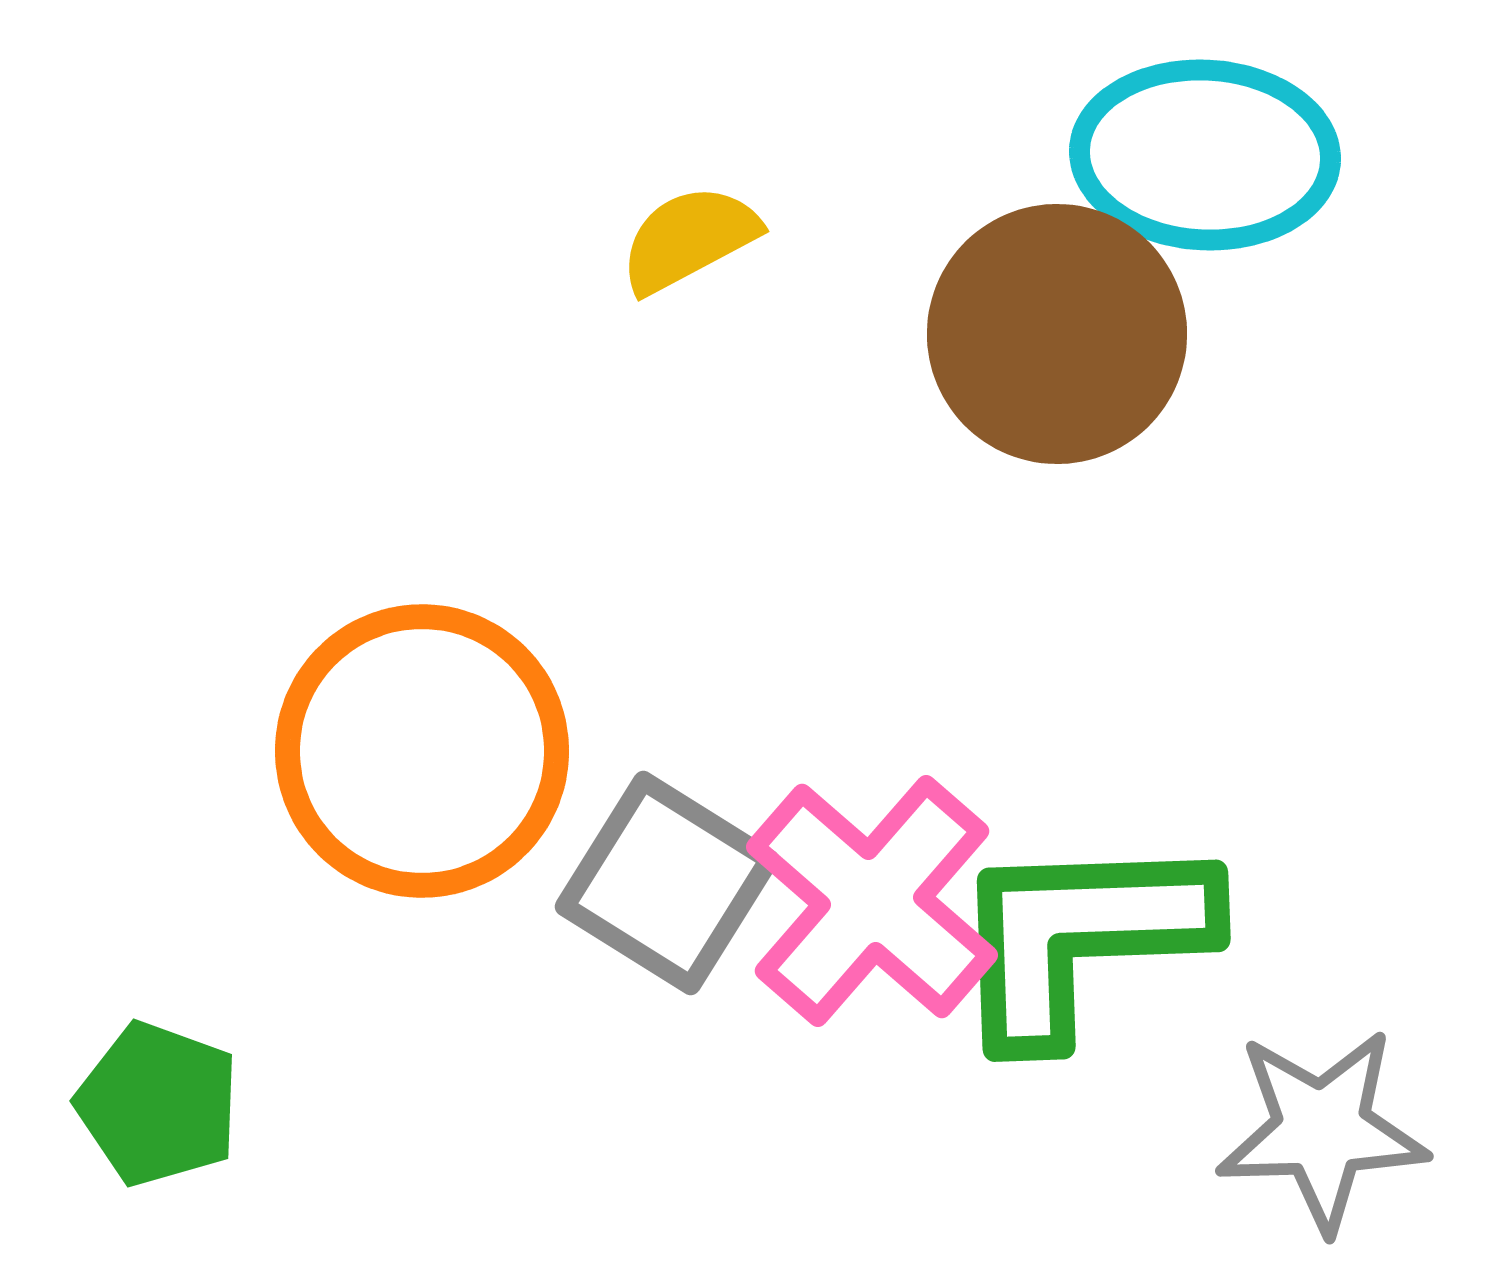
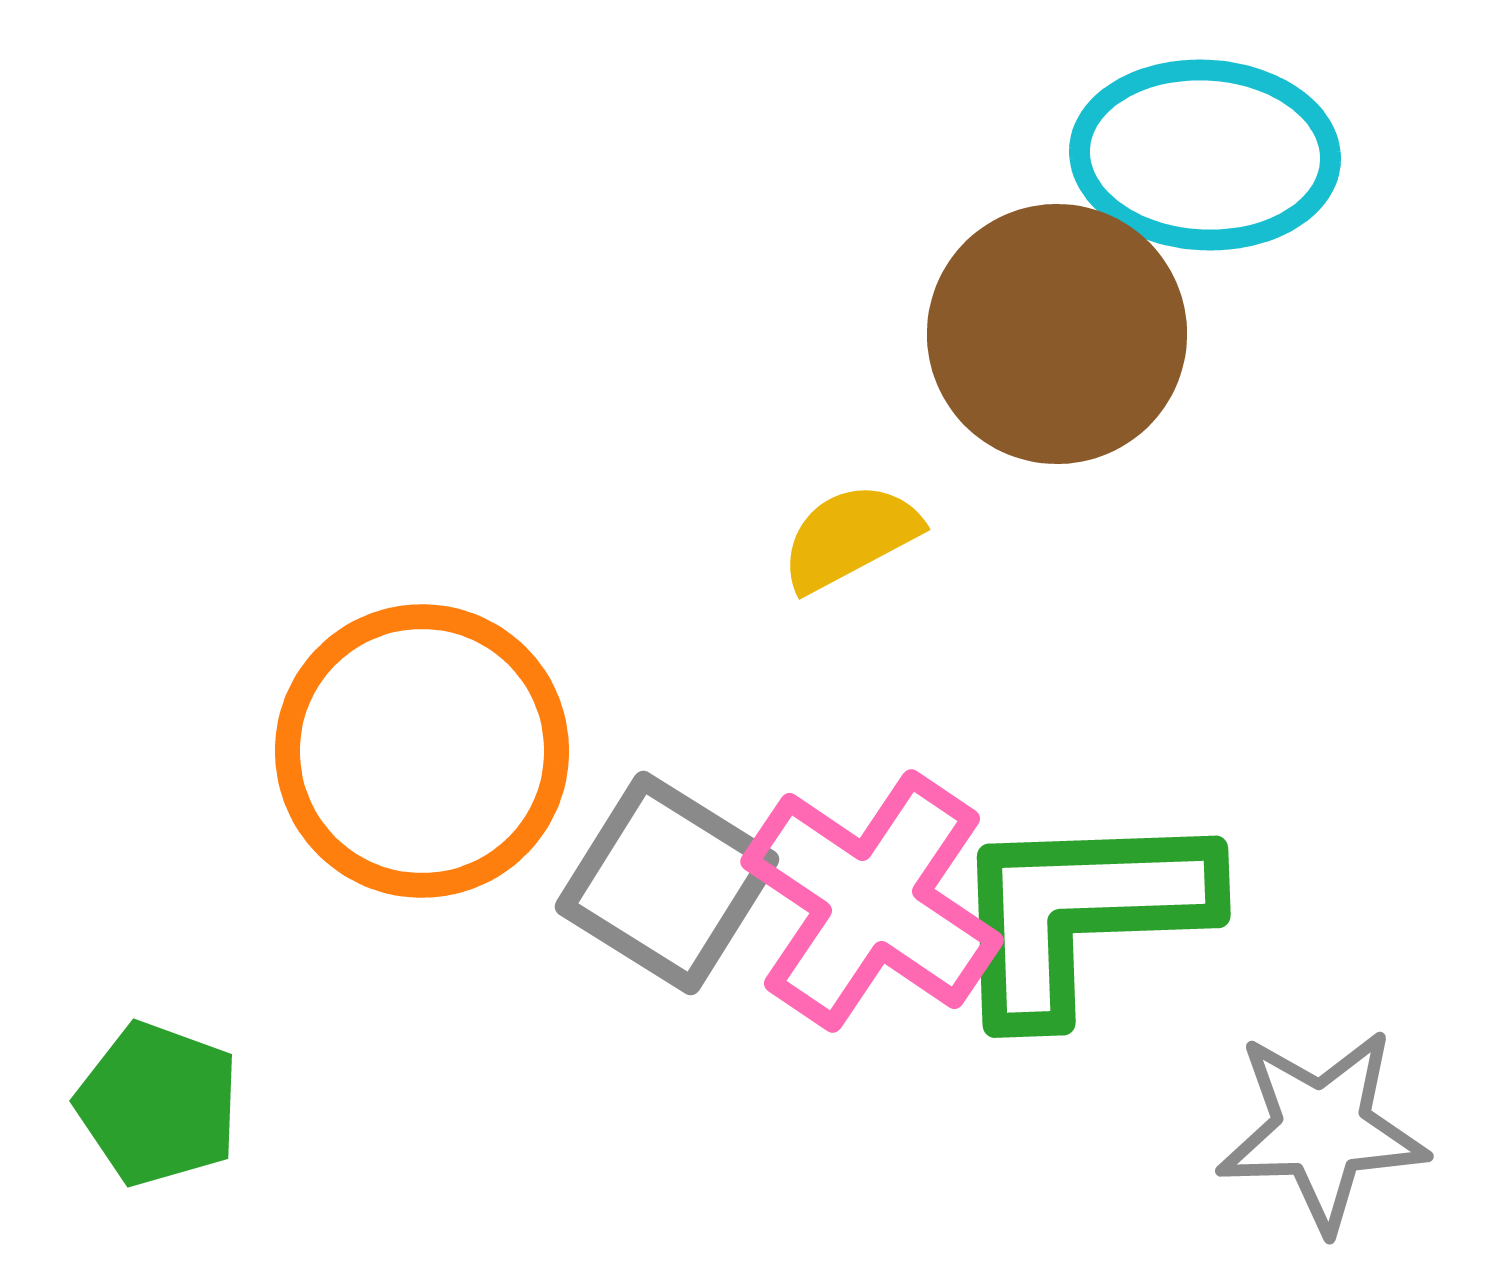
yellow semicircle: moved 161 px right, 298 px down
pink cross: rotated 7 degrees counterclockwise
green L-shape: moved 24 px up
